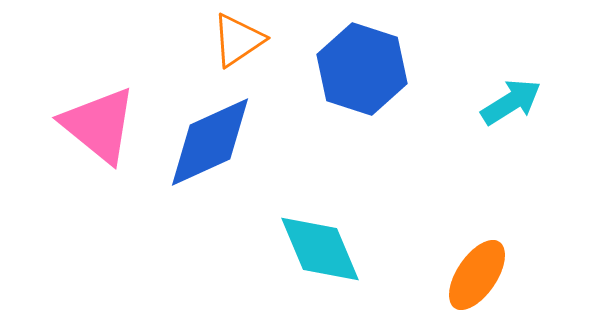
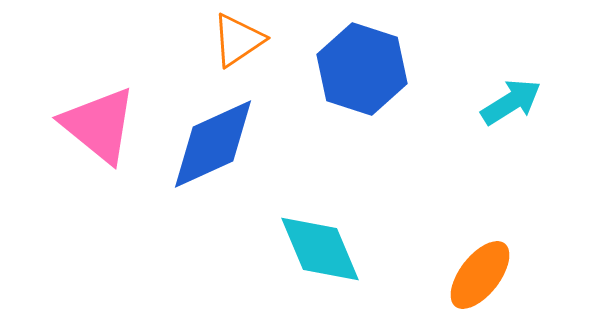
blue diamond: moved 3 px right, 2 px down
orange ellipse: moved 3 px right; rotated 4 degrees clockwise
